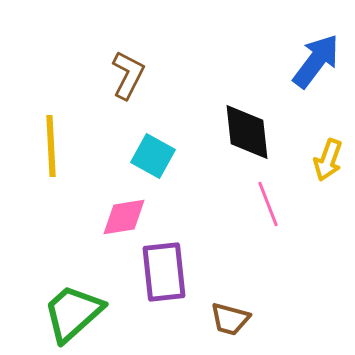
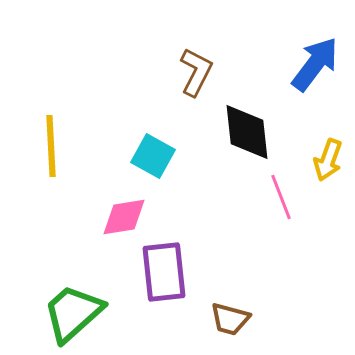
blue arrow: moved 1 px left, 3 px down
brown L-shape: moved 68 px right, 3 px up
pink line: moved 13 px right, 7 px up
